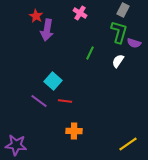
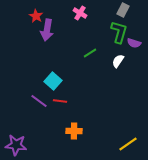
green line: rotated 32 degrees clockwise
red line: moved 5 px left
